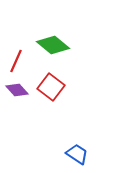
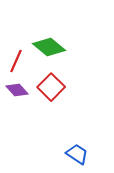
green diamond: moved 4 px left, 2 px down
red square: rotated 8 degrees clockwise
